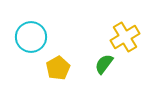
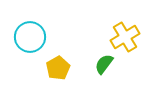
cyan circle: moved 1 px left
